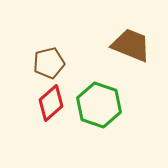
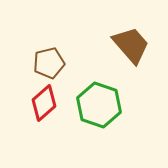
brown trapezoid: rotated 27 degrees clockwise
red diamond: moved 7 px left
